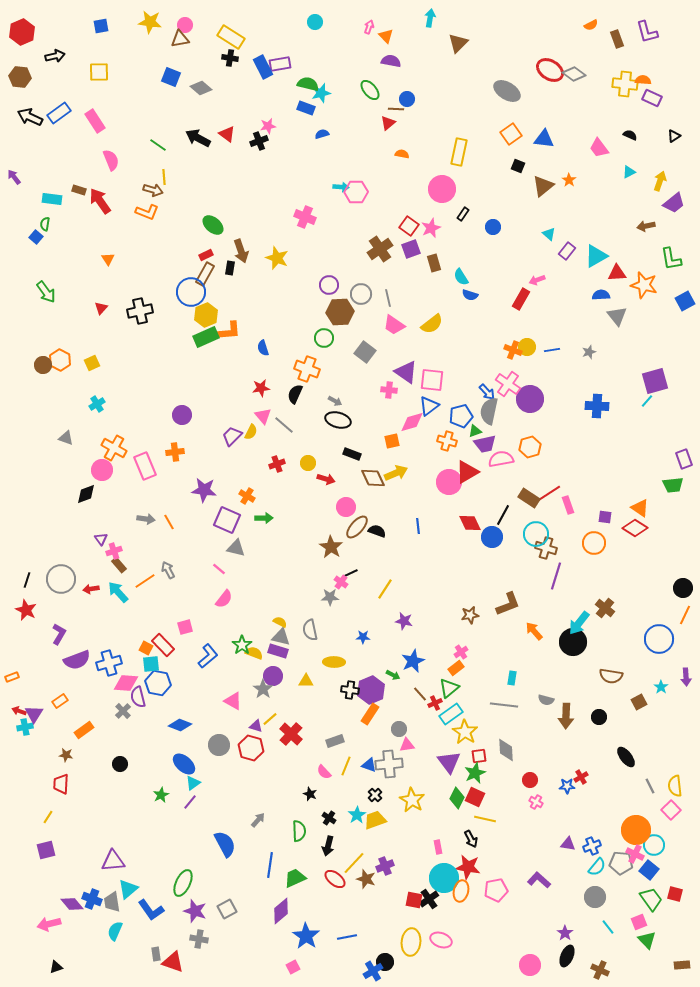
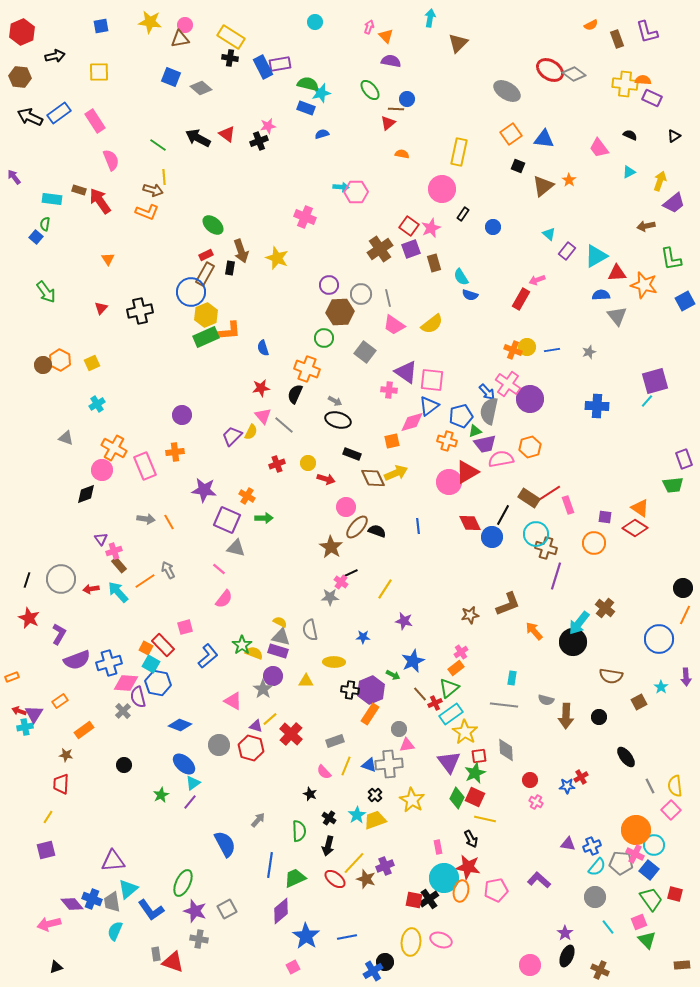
red star at (26, 610): moved 3 px right, 8 px down
cyan square at (151, 664): rotated 36 degrees clockwise
black circle at (120, 764): moved 4 px right, 1 px down
